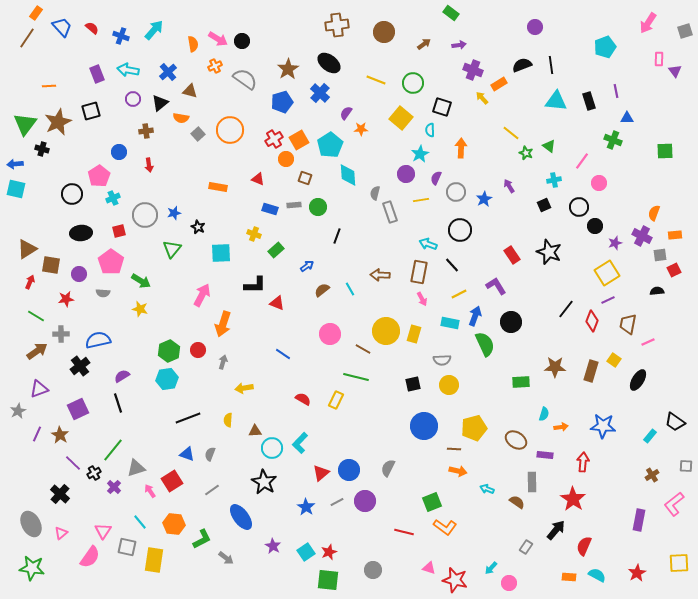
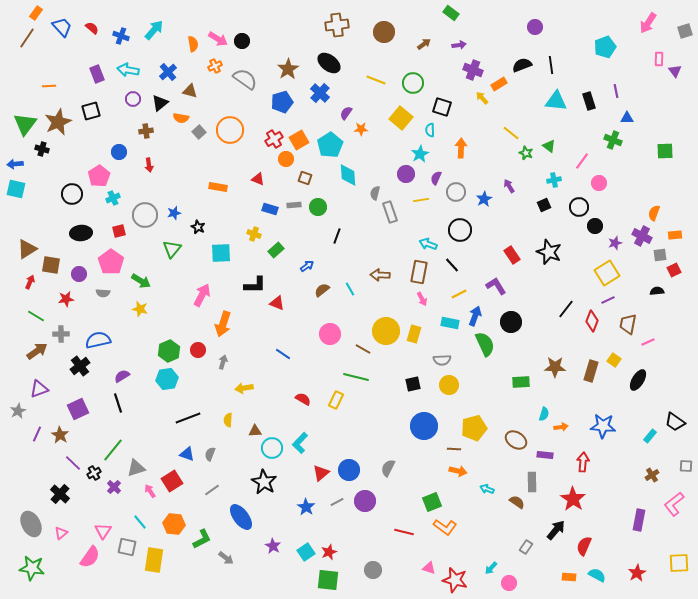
gray square at (198, 134): moved 1 px right, 2 px up
